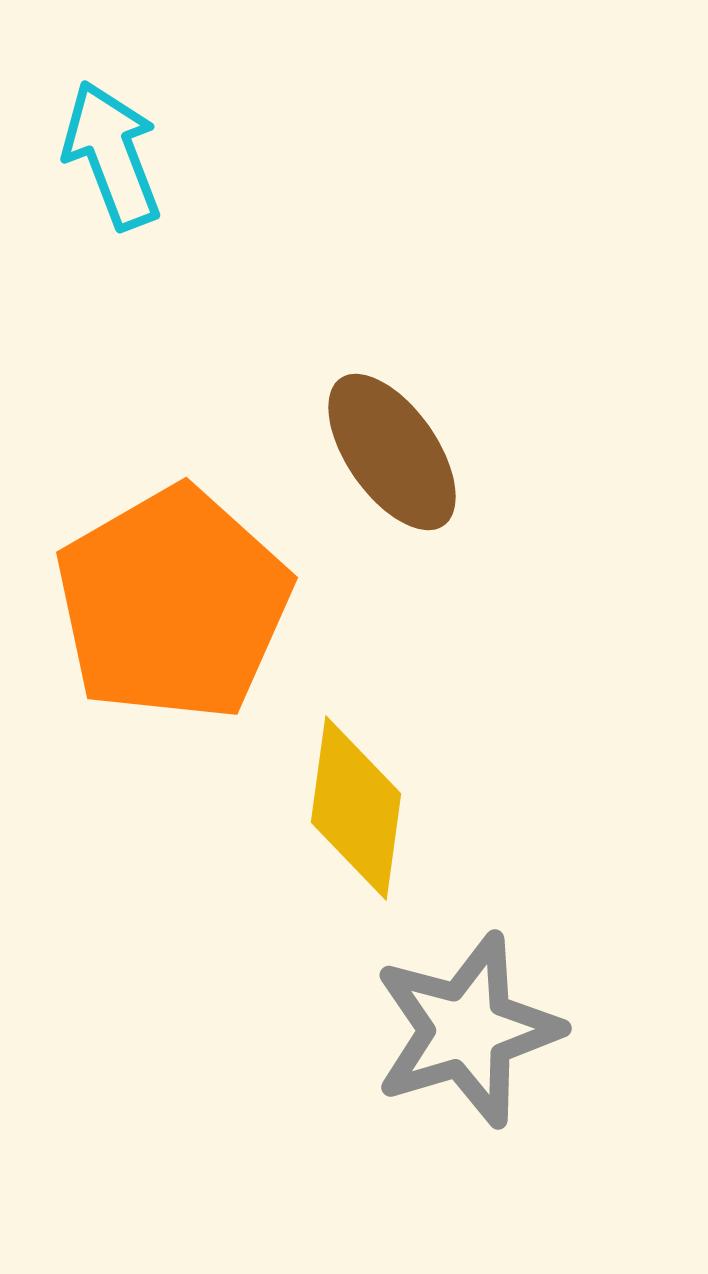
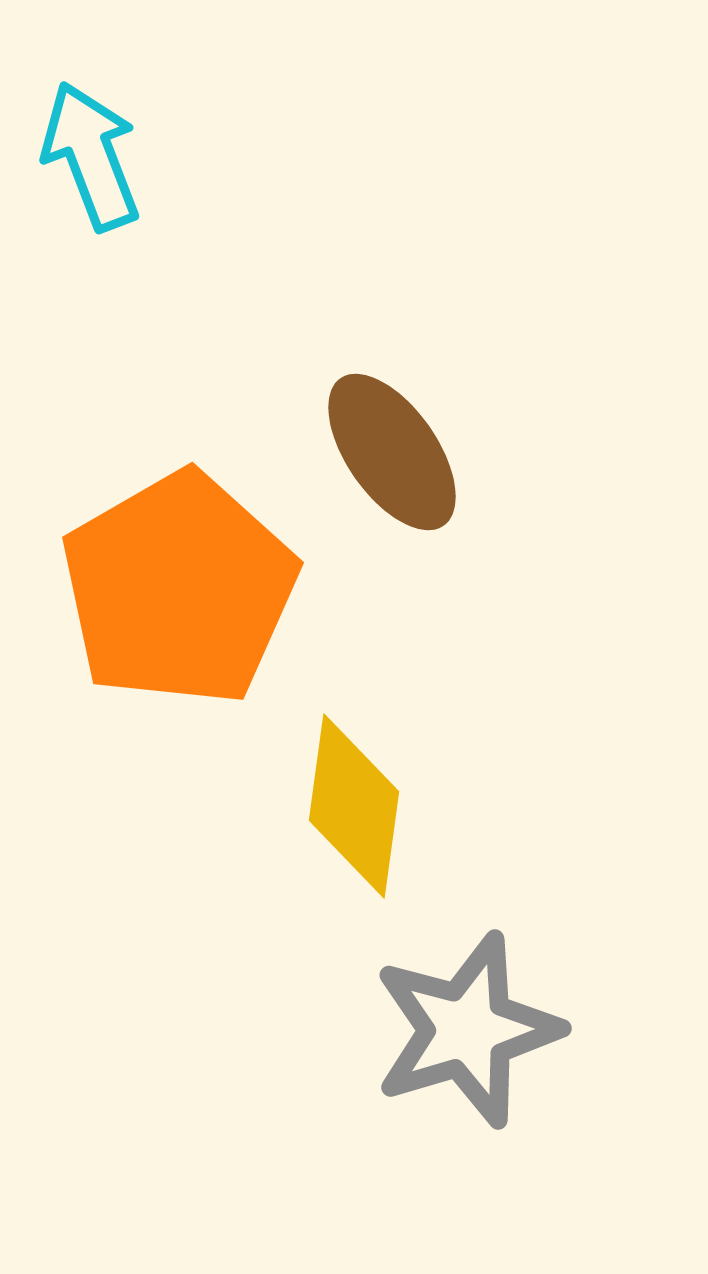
cyan arrow: moved 21 px left, 1 px down
orange pentagon: moved 6 px right, 15 px up
yellow diamond: moved 2 px left, 2 px up
